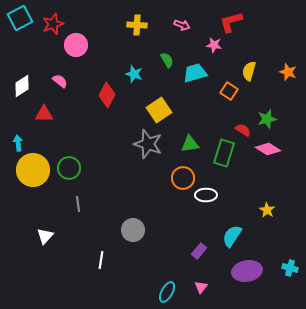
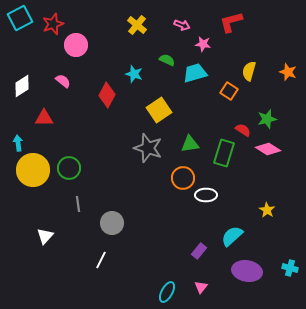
yellow cross: rotated 36 degrees clockwise
pink star: moved 11 px left, 1 px up
green semicircle: rotated 35 degrees counterclockwise
pink semicircle: moved 3 px right
red triangle: moved 4 px down
gray star: moved 4 px down
gray circle: moved 21 px left, 7 px up
cyan semicircle: rotated 15 degrees clockwise
white line: rotated 18 degrees clockwise
purple ellipse: rotated 20 degrees clockwise
